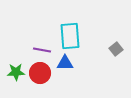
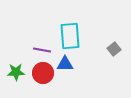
gray square: moved 2 px left
blue triangle: moved 1 px down
red circle: moved 3 px right
